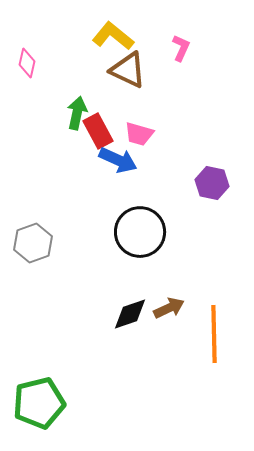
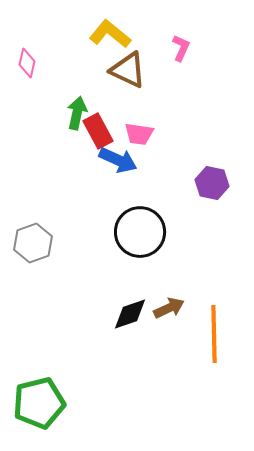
yellow L-shape: moved 3 px left, 2 px up
pink trapezoid: rotated 8 degrees counterclockwise
